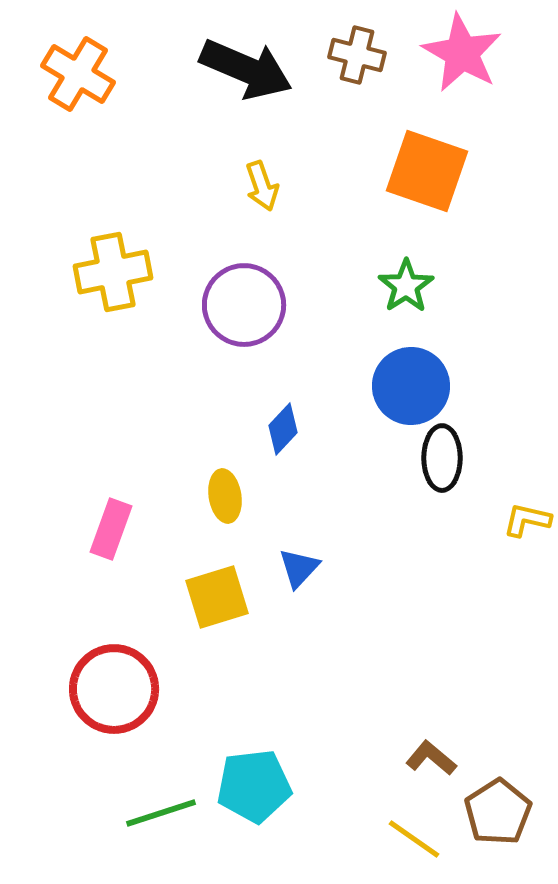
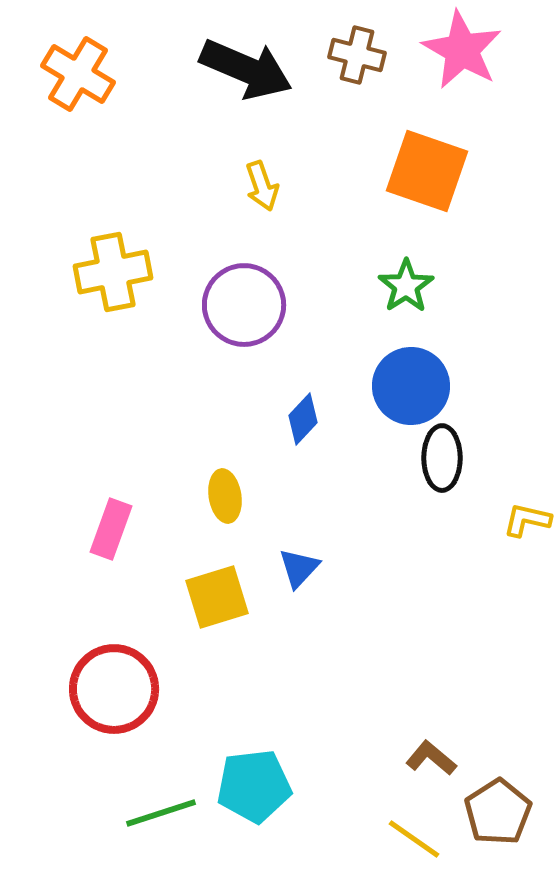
pink star: moved 3 px up
blue diamond: moved 20 px right, 10 px up
